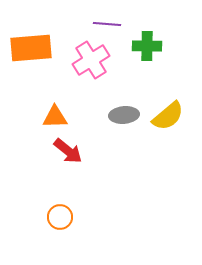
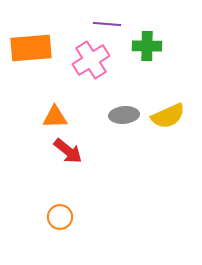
yellow semicircle: rotated 16 degrees clockwise
